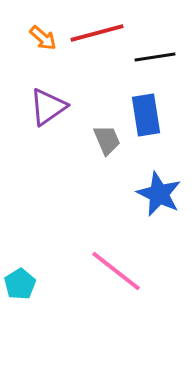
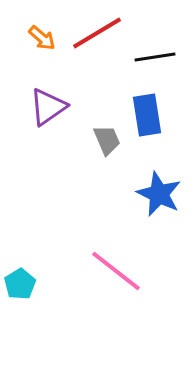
red line: rotated 16 degrees counterclockwise
orange arrow: moved 1 px left
blue rectangle: moved 1 px right
